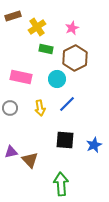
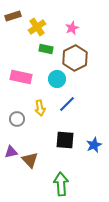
gray circle: moved 7 px right, 11 px down
